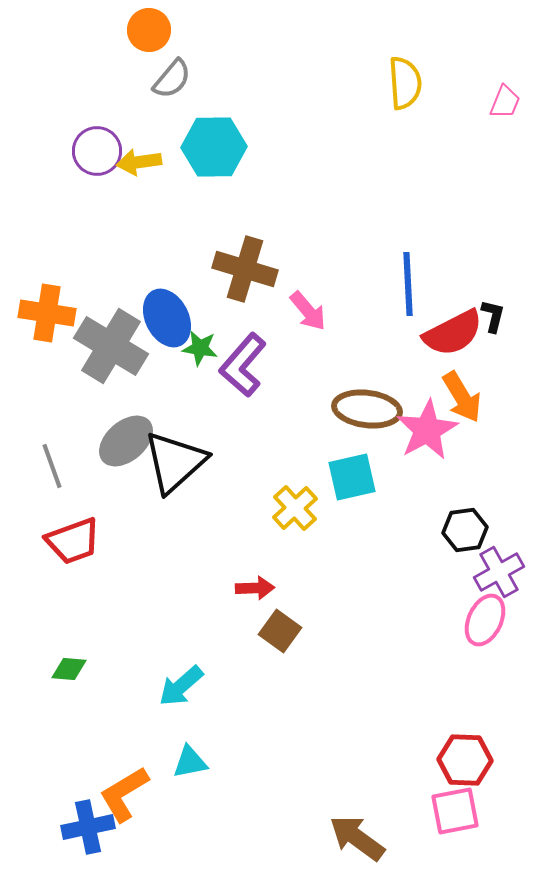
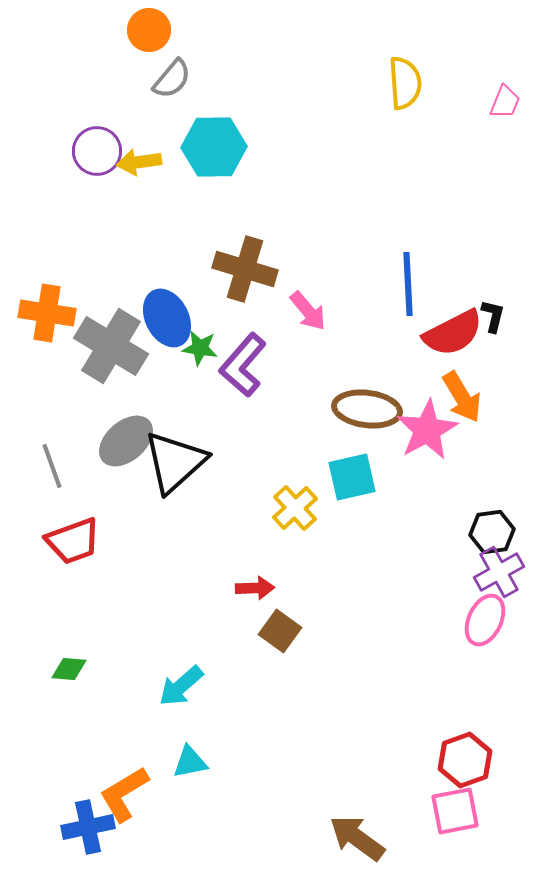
black hexagon: moved 27 px right, 2 px down
red hexagon: rotated 22 degrees counterclockwise
